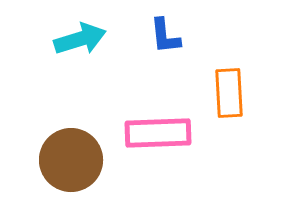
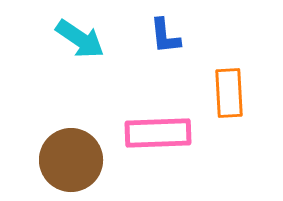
cyan arrow: rotated 51 degrees clockwise
